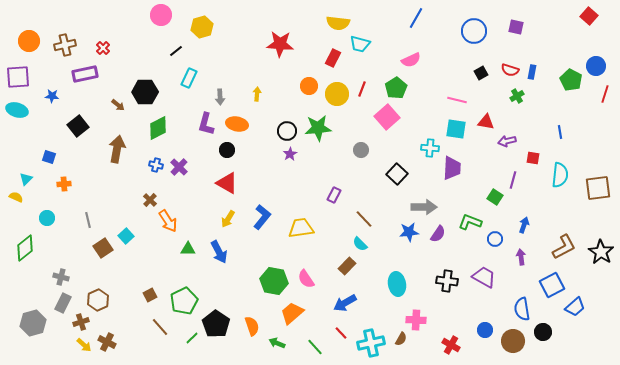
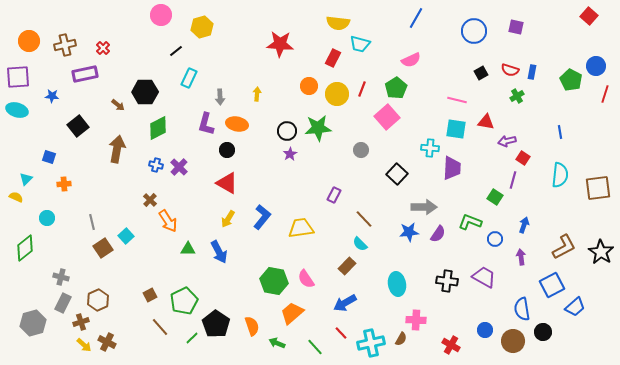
red square at (533, 158): moved 10 px left; rotated 24 degrees clockwise
gray line at (88, 220): moved 4 px right, 2 px down
